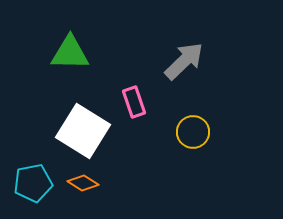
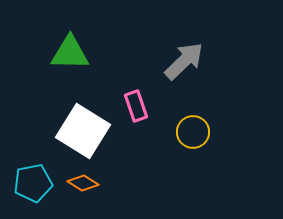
pink rectangle: moved 2 px right, 4 px down
